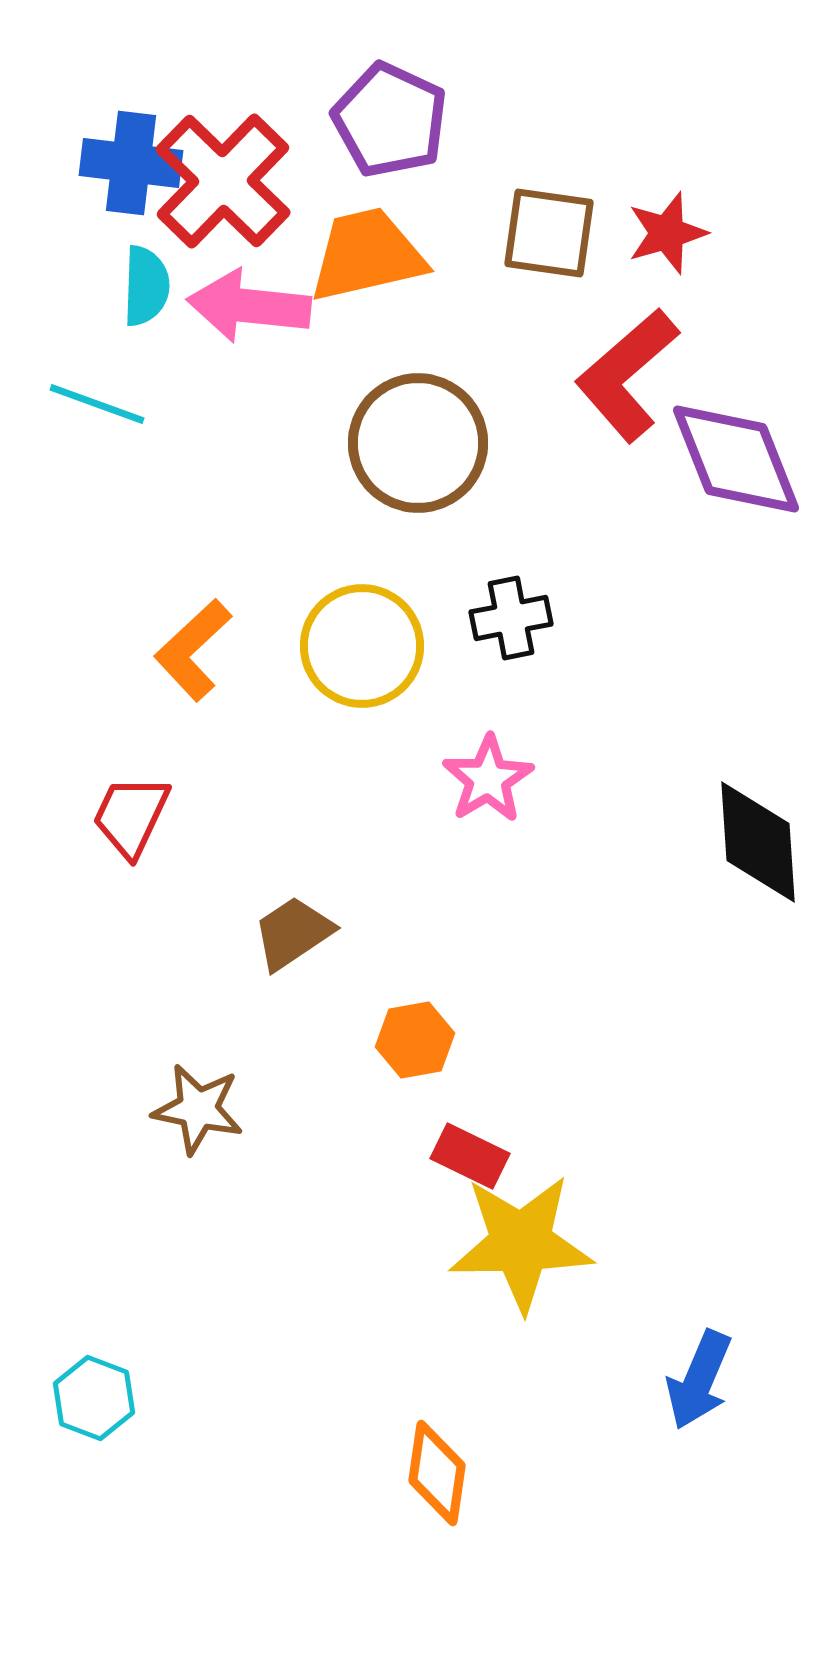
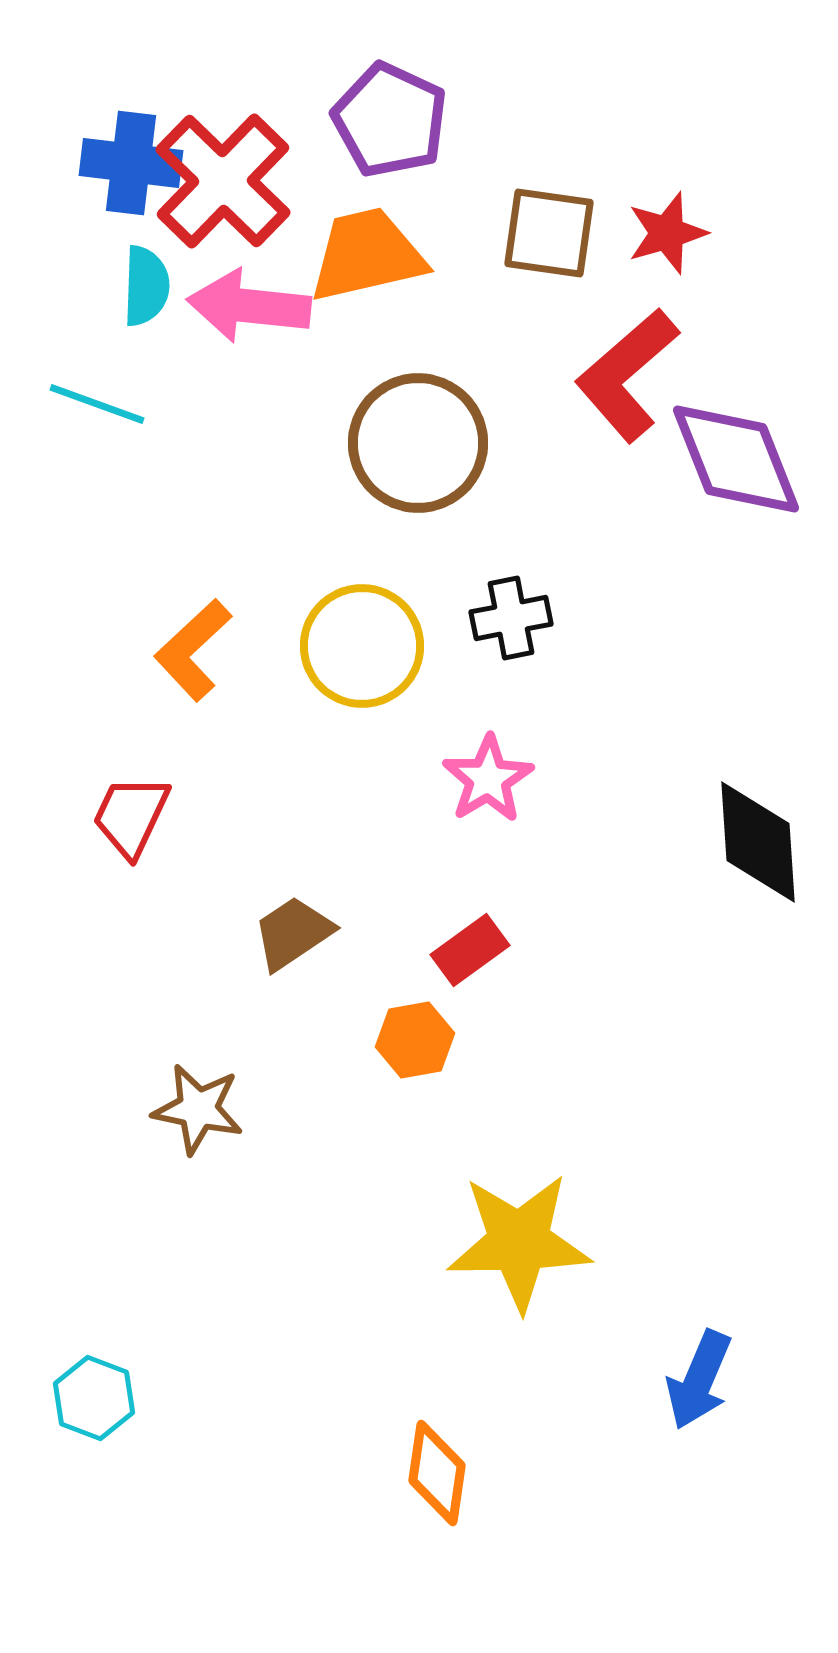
red rectangle: moved 206 px up; rotated 62 degrees counterclockwise
yellow star: moved 2 px left, 1 px up
